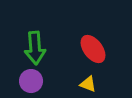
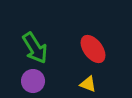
green arrow: rotated 28 degrees counterclockwise
purple circle: moved 2 px right
